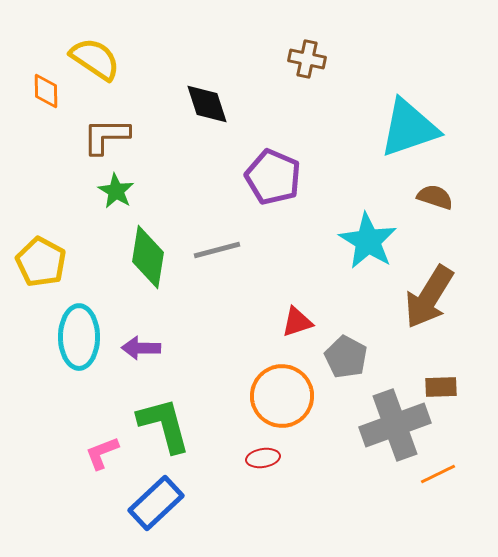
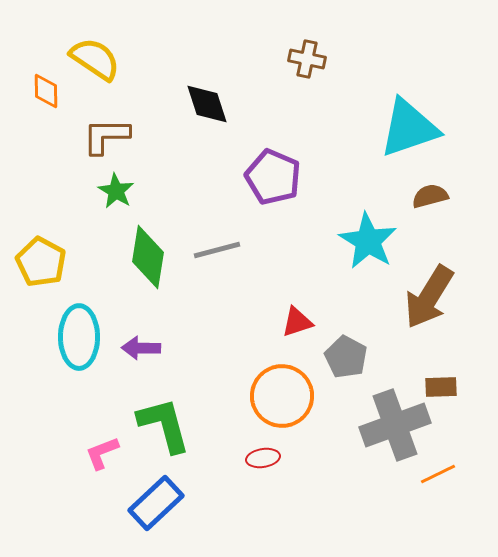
brown semicircle: moved 5 px left, 1 px up; rotated 33 degrees counterclockwise
